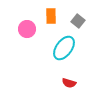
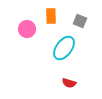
gray square: moved 2 px right; rotated 16 degrees counterclockwise
